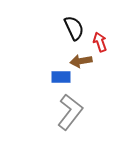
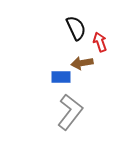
black semicircle: moved 2 px right
brown arrow: moved 1 px right, 2 px down
